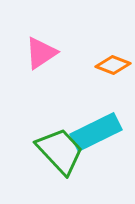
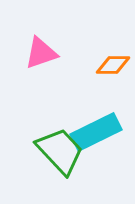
pink triangle: rotated 15 degrees clockwise
orange diamond: rotated 20 degrees counterclockwise
